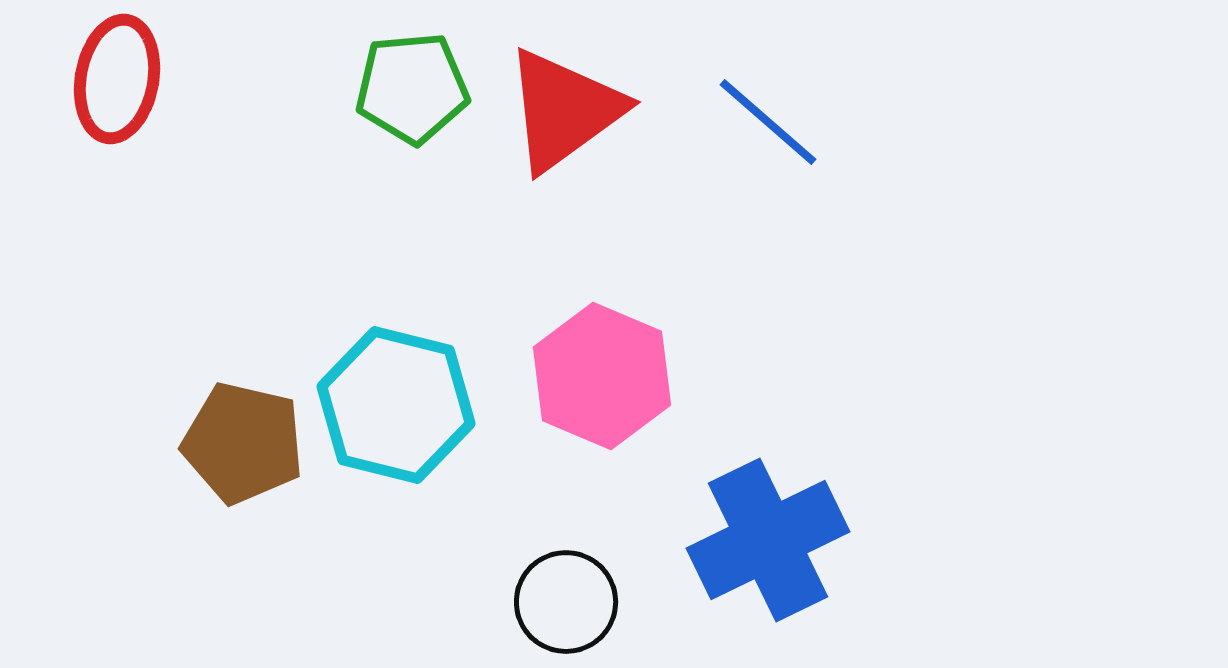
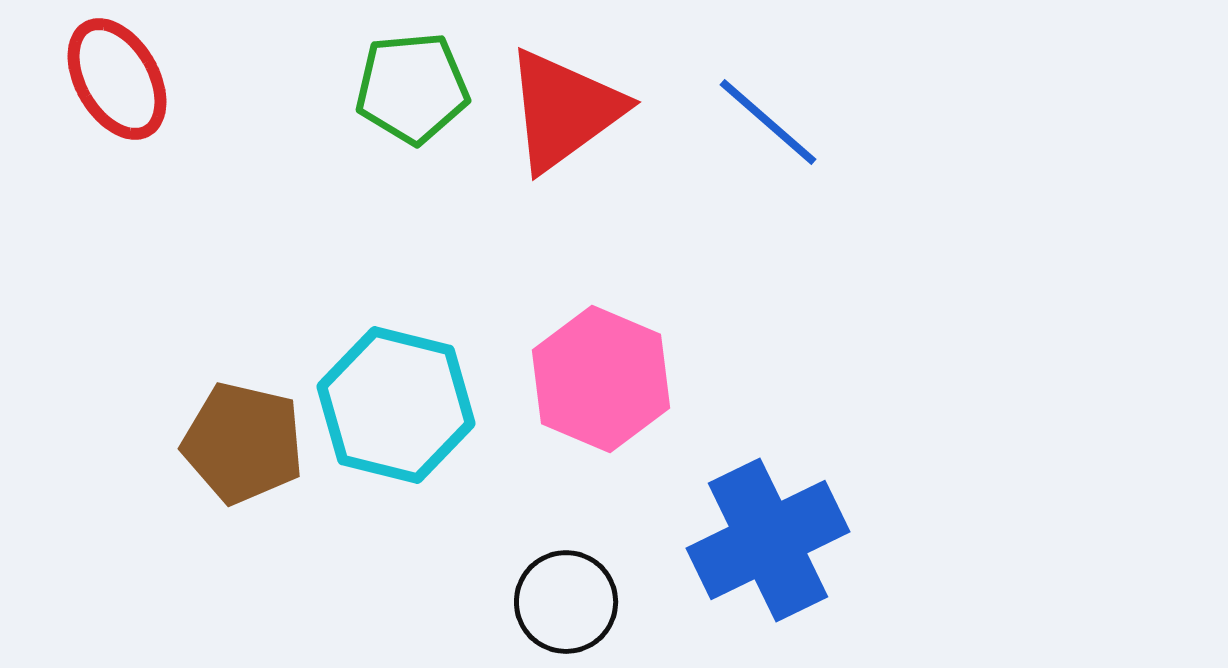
red ellipse: rotated 40 degrees counterclockwise
pink hexagon: moved 1 px left, 3 px down
